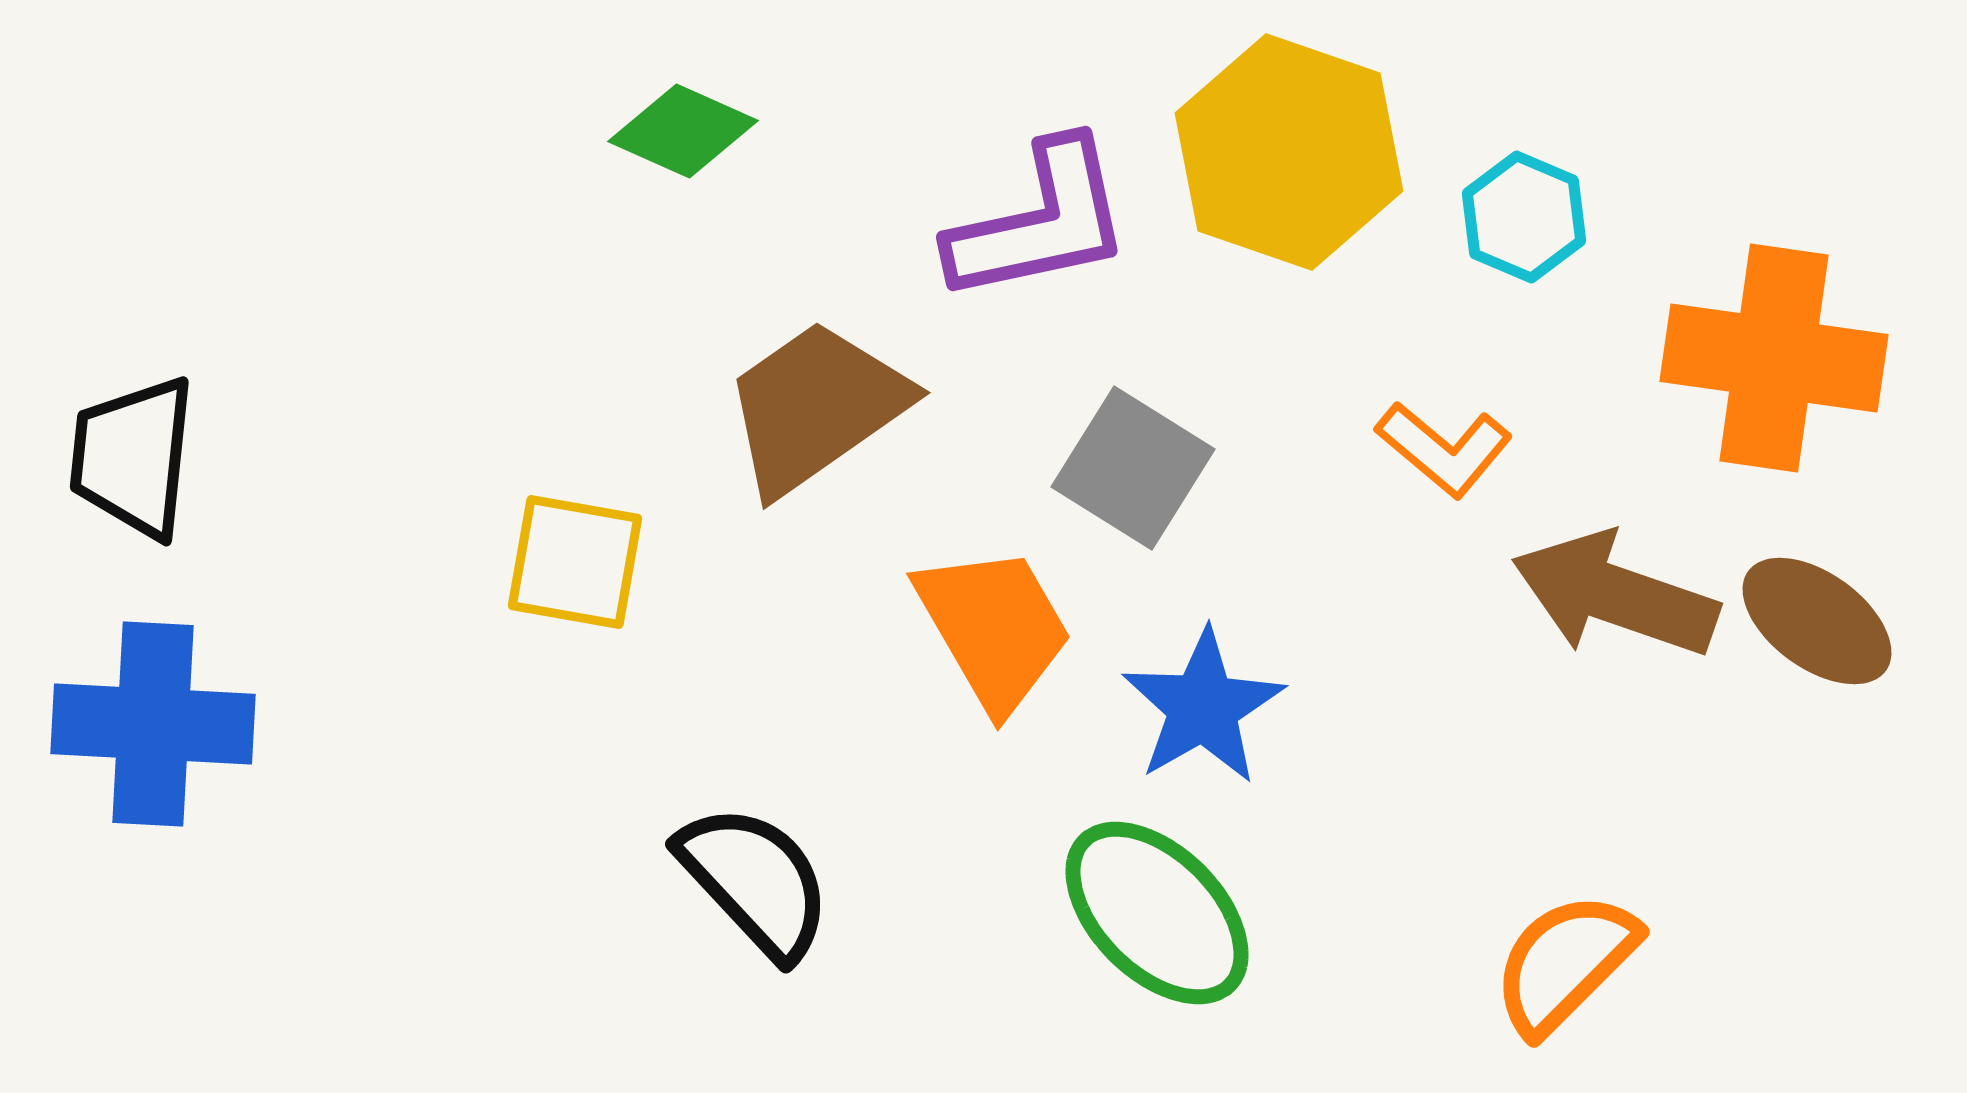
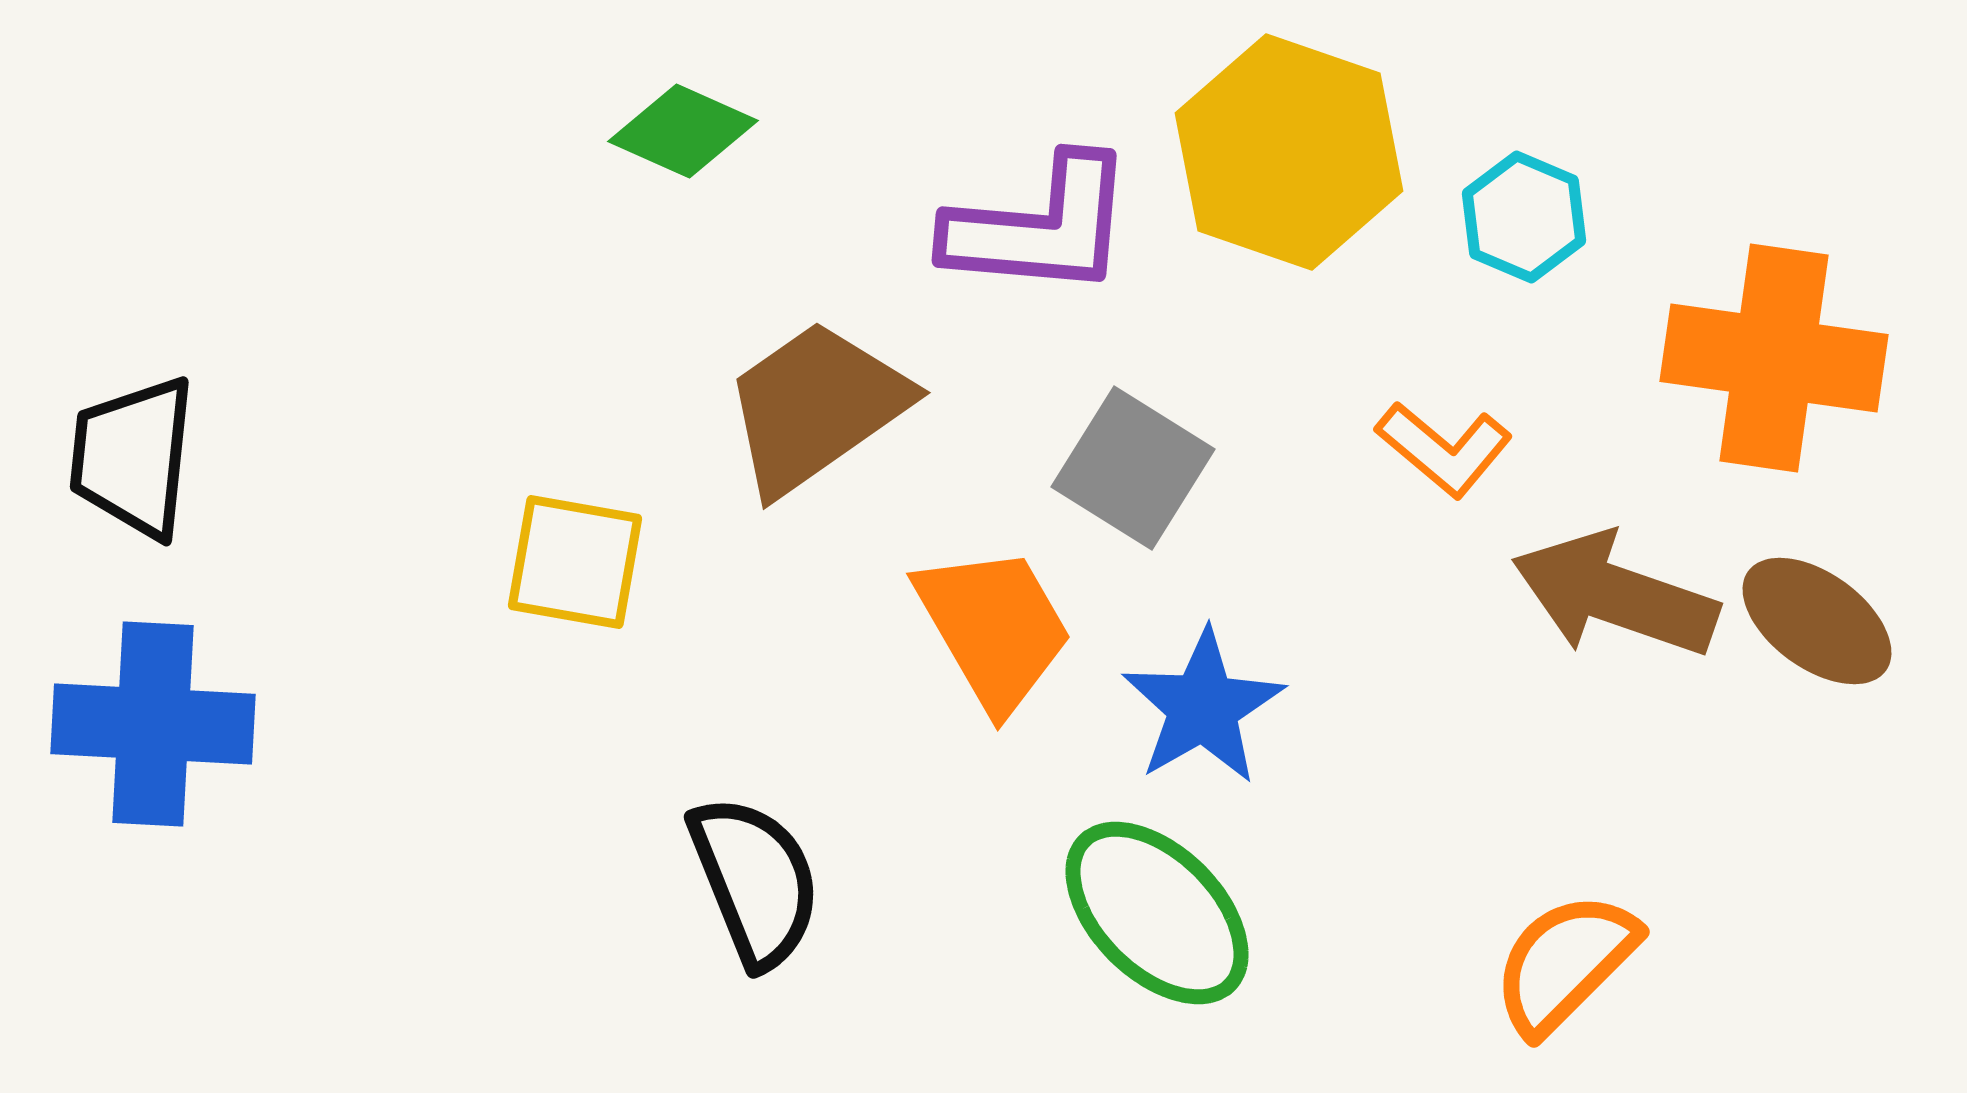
purple L-shape: moved 5 px down; rotated 17 degrees clockwise
black semicircle: rotated 21 degrees clockwise
